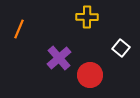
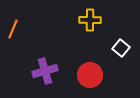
yellow cross: moved 3 px right, 3 px down
orange line: moved 6 px left
purple cross: moved 14 px left, 13 px down; rotated 25 degrees clockwise
